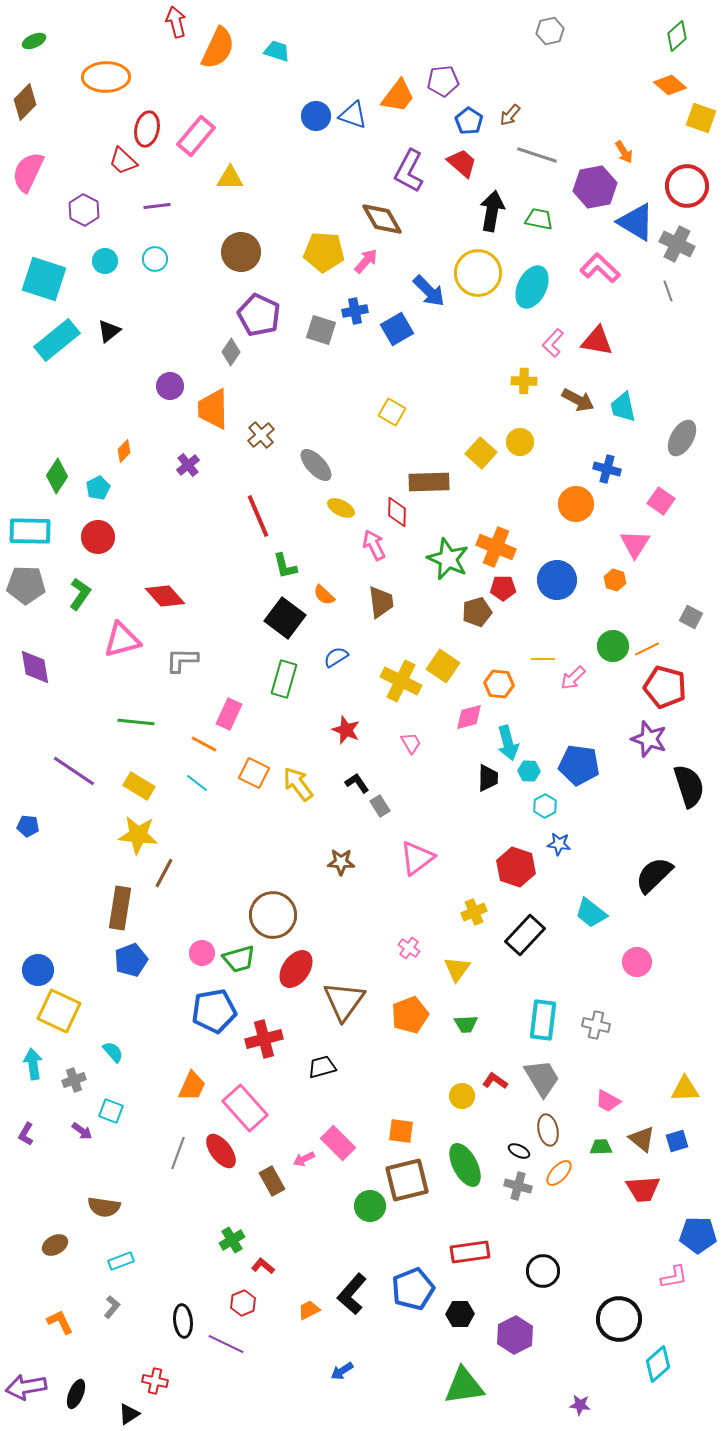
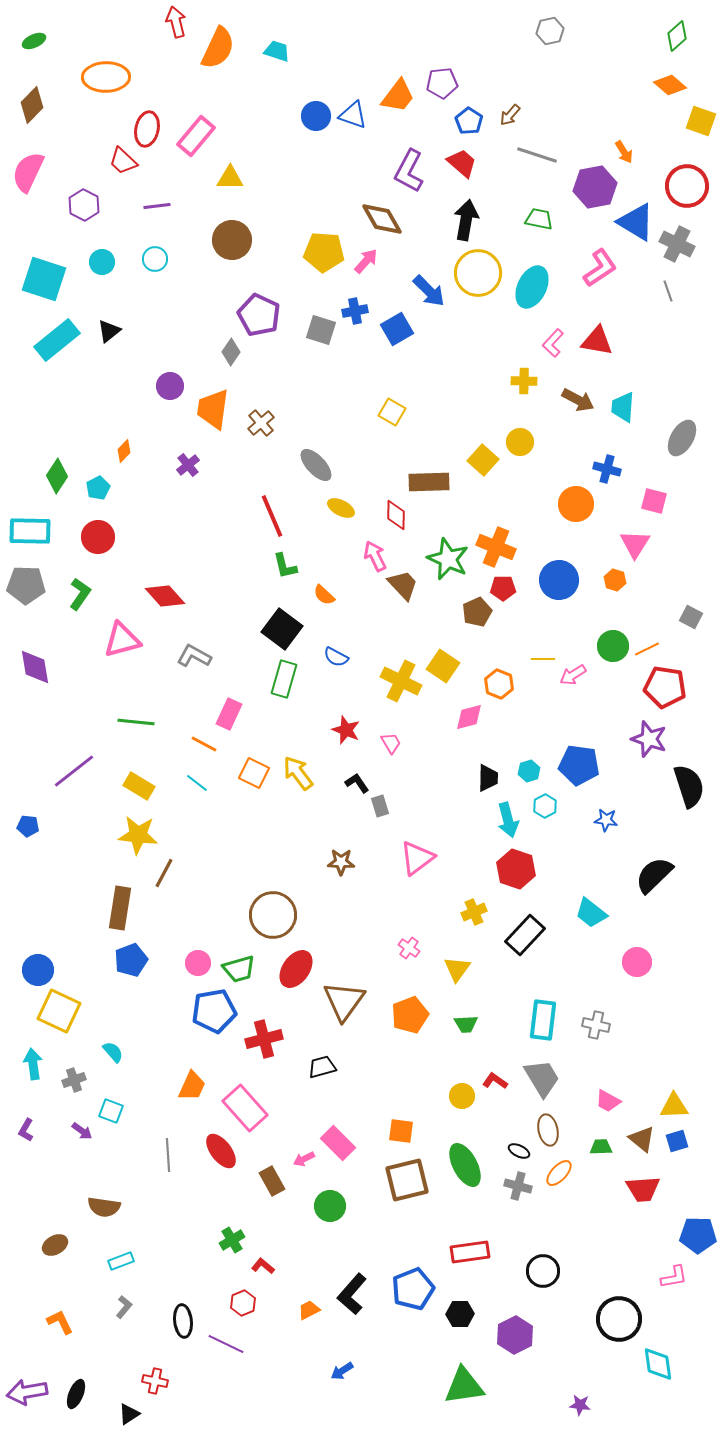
purple pentagon at (443, 81): moved 1 px left, 2 px down
brown diamond at (25, 102): moved 7 px right, 3 px down
yellow square at (701, 118): moved 3 px down
purple hexagon at (84, 210): moved 5 px up
black arrow at (492, 211): moved 26 px left, 9 px down
brown circle at (241, 252): moved 9 px left, 12 px up
cyan circle at (105, 261): moved 3 px left, 1 px down
pink L-shape at (600, 268): rotated 102 degrees clockwise
cyan trapezoid at (623, 407): rotated 16 degrees clockwise
orange trapezoid at (213, 409): rotated 9 degrees clockwise
brown cross at (261, 435): moved 12 px up
yellow square at (481, 453): moved 2 px right, 7 px down
pink square at (661, 501): moved 7 px left; rotated 20 degrees counterclockwise
red diamond at (397, 512): moved 1 px left, 3 px down
red line at (258, 516): moved 14 px right
pink arrow at (374, 545): moved 1 px right, 11 px down
blue circle at (557, 580): moved 2 px right
brown trapezoid at (381, 602): moved 22 px right, 17 px up; rotated 36 degrees counterclockwise
brown pentagon at (477, 612): rotated 8 degrees counterclockwise
black square at (285, 618): moved 3 px left, 11 px down
blue semicircle at (336, 657): rotated 120 degrees counterclockwise
gray L-shape at (182, 660): moved 12 px right, 4 px up; rotated 28 degrees clockwise
pink arrow at (573, 678): moved 3 px up; rotated 12 degrees clockwise
orange hexagon at (499, 684): rotated 16 degrees clockwise
red pentagon at (665, 687): rotated 6 degrees counterclockwise
pink trapezoid at (411, 743): moved 20 px left
cyan arrow at (508, 743): moved 77 px down
purple line at (74, 771): rotated 72 degrees counterclockwise
cyan hexagon at (529, 771): rotated 20 degrees counterclockwise
yellow arrow at (298, 784): moved 11 px up
gray rectangle at (380, 806): rotated 15 degrees clockwise
blue star at (559, 844): moved 47 px right, 24 px up
red hexagon at (516, 867): moved 2 px down
pink circle at (202, 953): moved 4 px left, 10 px down
green trapezoid at (239, 959): moved 10 px down
yellow triangle at (685, 1089): moved 11 px left, 17 px down
purple L-shape at (26, 1134): moved 4 px up
gray line at (178, 1153): moved 10 px left, 2 px down; rotated 24 degrees counterclockwise
green circle at (370, 1206): moved 40 px left
gray L-shape at (112, 1307): moved 12 px right
cyan diamond at (658, 1364): rotated 57 degrees counterclockwise
purple arrow at (26, 1387): moved 1 px right, 5 px down
